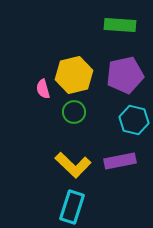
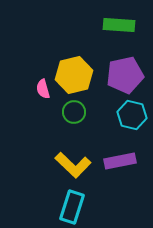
green rectangle: moved 1 px left
cyan hexagon: moved 2 px left, 5 px up
